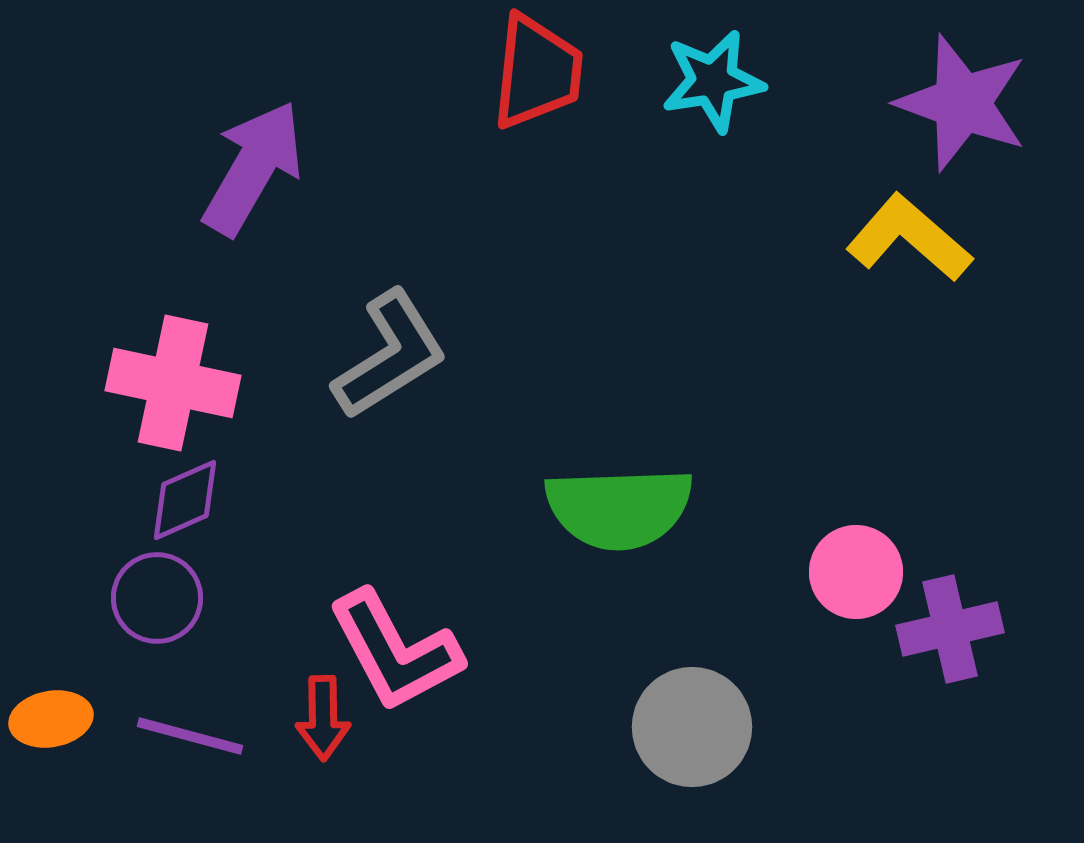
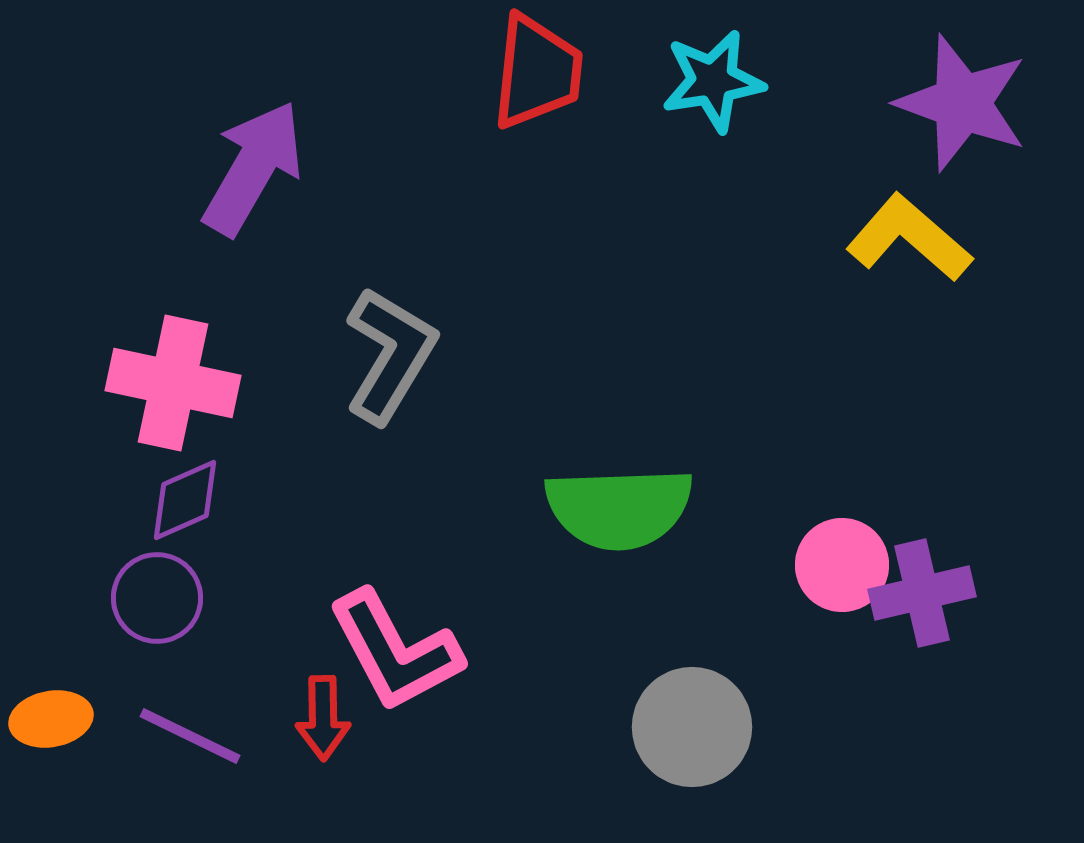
gray L-shape: rotated 27 degrees counterclockwise
pink circle: moved 14 px left, 7 px up
purple cross: moved 28 px left, 36 px up
purple line: rotated 11 degrees clockwise
